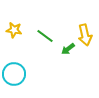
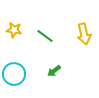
yellow arrow: moved 1 px left, 1 px up
green arrow: moved 14 px left, 22 px down
